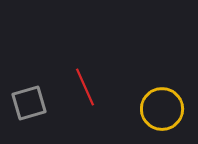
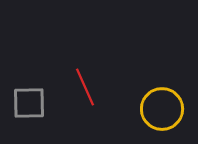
gray square: rotated 15 degrees clockwise
